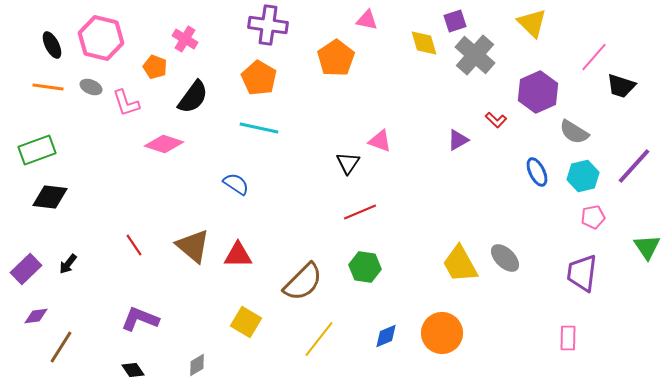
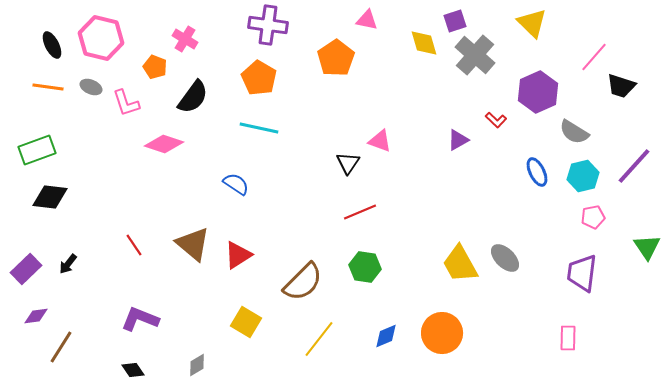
brown triangle at (193, 246): moved 2 px up
red triangle at (238, 255): rotated 32 degrees counterclockwise
